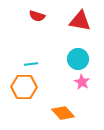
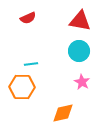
red semicircle: moved 9 px left, 2 px down; rotated 42 degrees counterclockwise
cyan circle: moved 1 px right, 8 px up
orange hexagon: moved 2 px left
orange diamond: rotated 60 degrees counterclockwise
